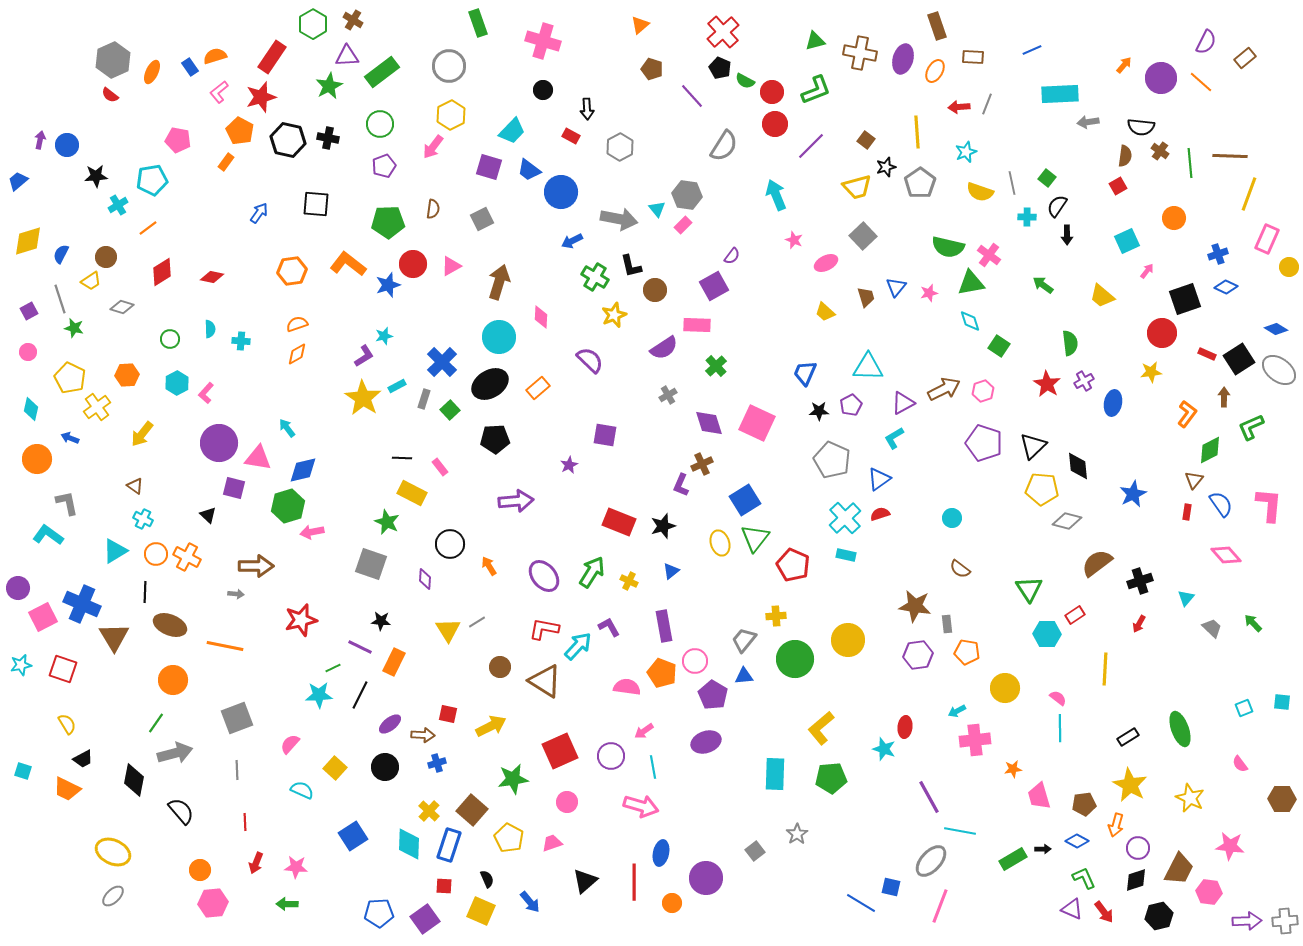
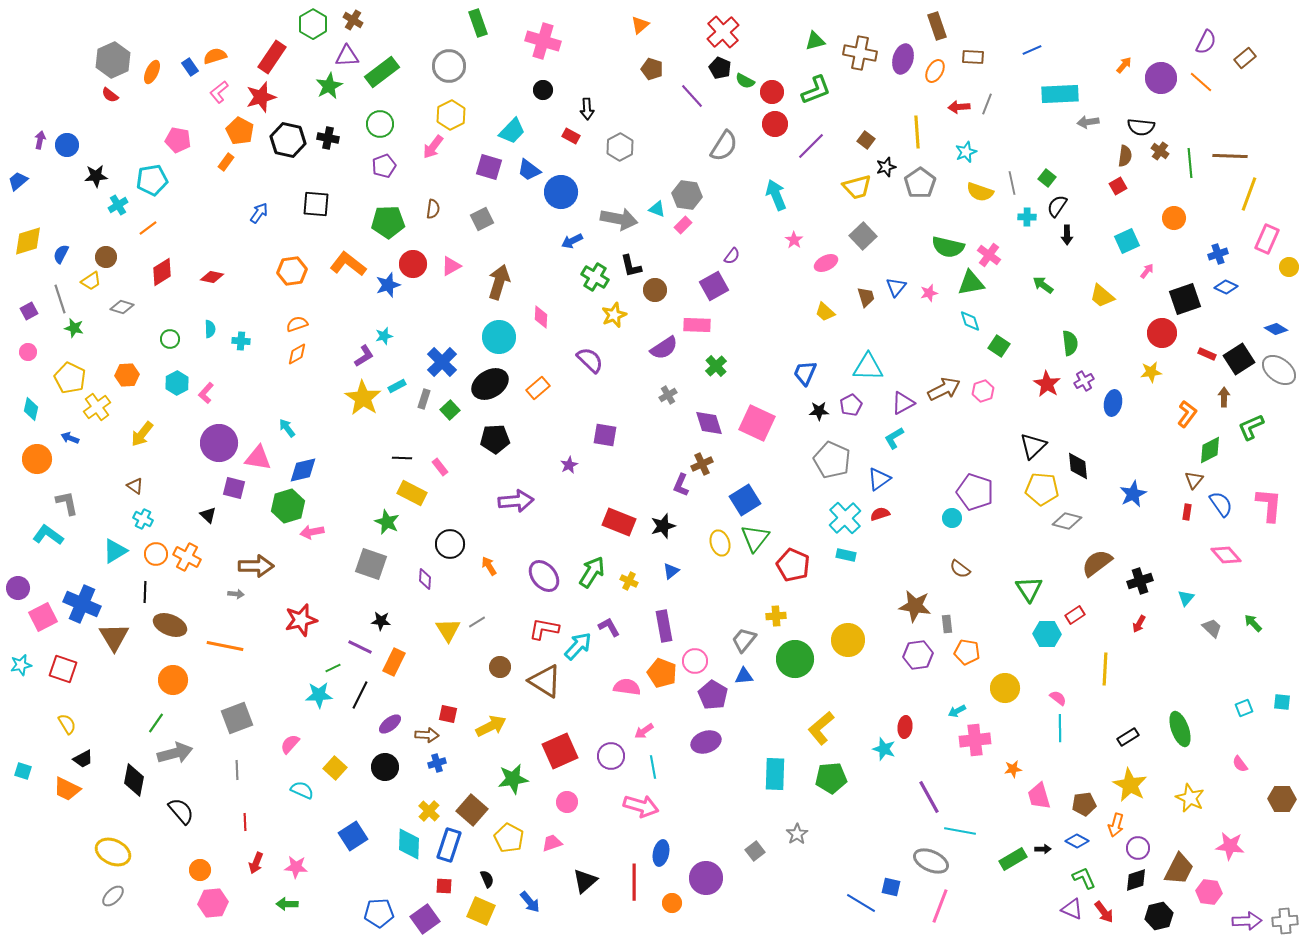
cyan triangle at (657, 209): rotated 30 degrees counterclockwise
pink star at (794, 240): rotated 12 degrees clockwise
purple pentagon at (984, 443): moved 9 px left, 49 px down
brown arrow at (423, 735): moved 4 px right
gray ellipse at (931, 861): rotated 72 degrees clockwise
